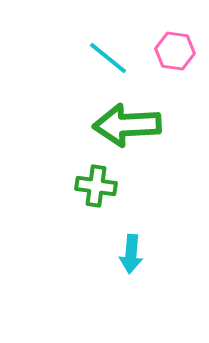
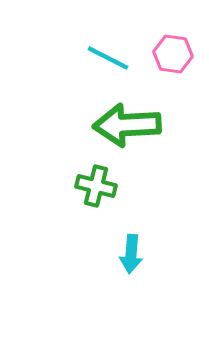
pink hexagon: moved 2 px left, 3 px down
cyan line: rotated 12 degrees counterclockwise
green cross: rotated 6 degrees clockwise
